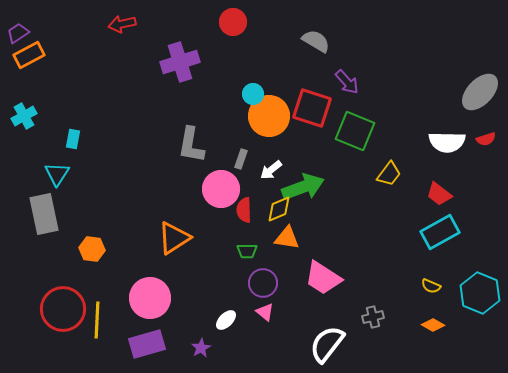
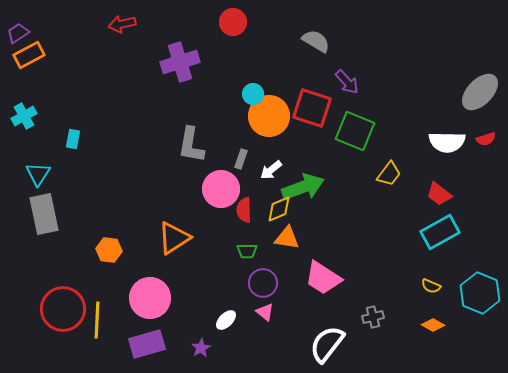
cyan triangle at (57, 174): moved 19 px left
orange hexagon at (92, 249): moved 17 px right, 1 px down
